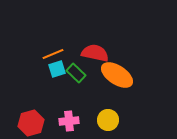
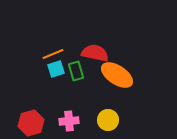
cyan square: moved 1 px left
green rectangle: moved 2 px up; rotated 30 degrees clockwise
